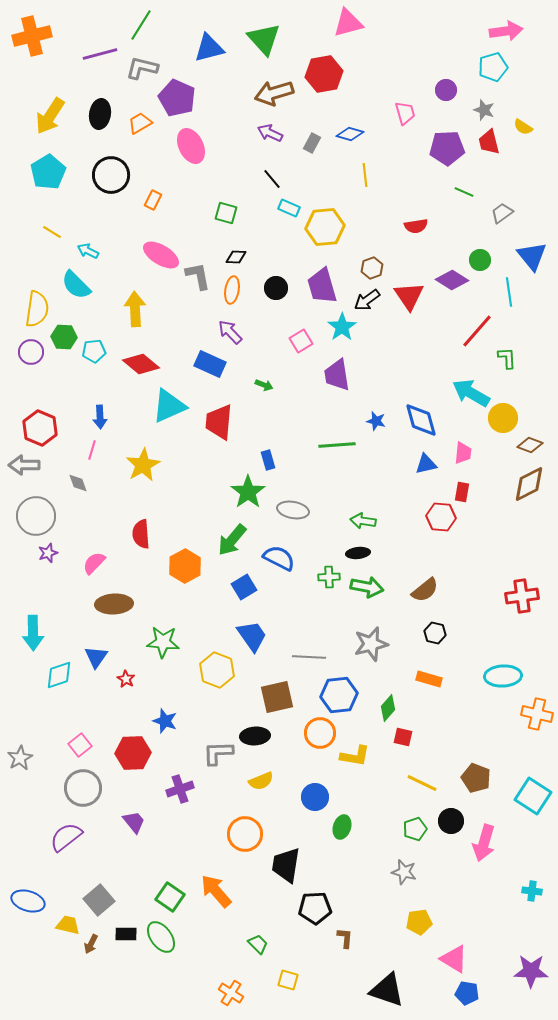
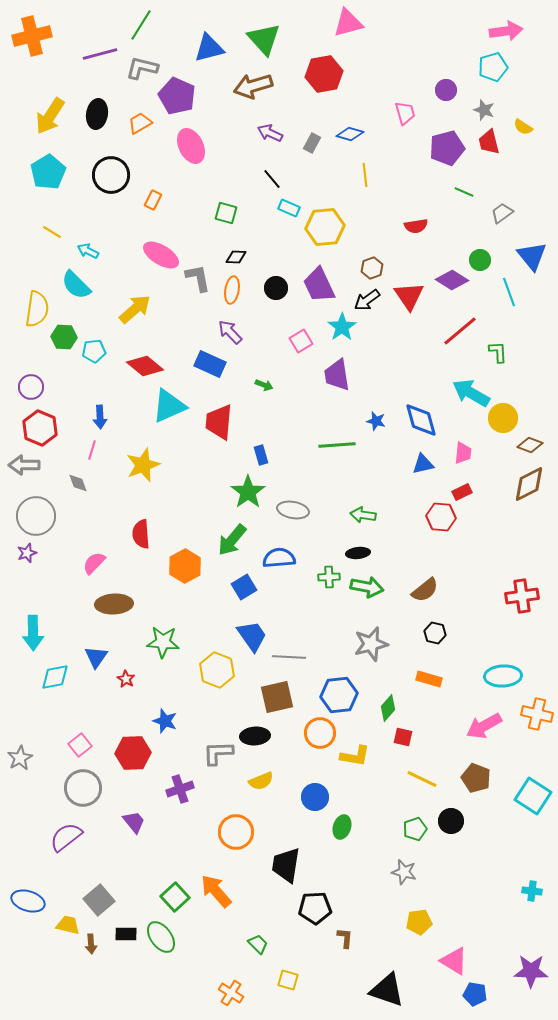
brown arrow at (274, 93): moved 21 px left, 7 px up
purple pentagon at (177, 98): moved 2 px up
black ellipse at (100, 114): moved 3 px left
purple pentagon at (447, 148): rotated 12 degrees counterclockwise
gray L-shape at (198, 276): moved 2 px down
purple trapezoid at (322, 286): moved 3 px left, 1 px up; rotated 9 degrees counterclockwise
cyan line at (509, 292): rotated 12 degrees counterclockwise
yellow arrow at (135, 309): rotated 52 degrees clockwise
red line at (477, 331): moved 17 px left; rotated 9 degrees clockwise
purple circle at (31, 352): moved 35 px down
green L-shape at (507, 358): moved 9 px left, 6 px up
red diamond at (141, 364): moved 4 px right, 2 px down
blue rectangle at (268, 460): moved 7 px left, 5 px up
blue triangle at (426, 464): moved 3 px left
yellow star at (143, 465): rotated 8 degrees clockwise
red rectangle at (462, 492): rotated 54 degrees clockwise
green arrow at (363, 521): moved 6 px up
purple star at (48, 553): moved 21 px left
blue semicircle at (279, 558): rotated 32 degrees counterclockwise
gray line at (309, 657): moved 20 px left
cyan diamond at (59, 675): moved 4 px left, 2 px down; rotated 8 degrees clockwise
yellow line at (422, 783): moved 4 px up
orange circle at (245, 834): moved 9 px left, 2 px up
pink arrow at (484, 843): moved 117 px up; rotated 45 degrees clockwise
green square at (170, 897): moved 5 px right; rotated 12 degrees clockwise
brown arrow at (91, 944): rotated 30 degrees counterclockwise
pink triangle at (454, 959): moved 2 px down
blue pentagon at (467, 993): moved 8 px right, 1 px down
